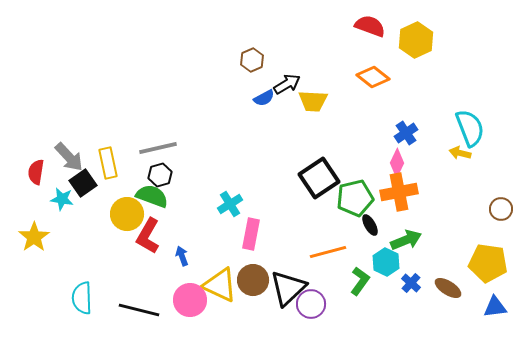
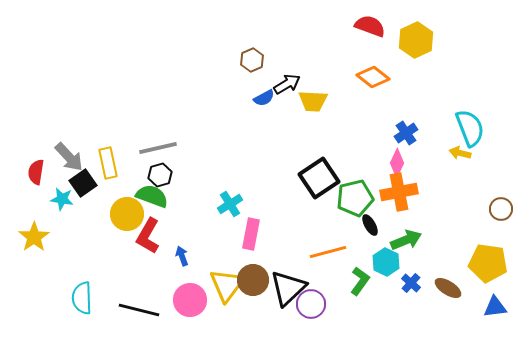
yellow triangle at (220, 285): moved 7 px right; rotated 42 degrees clockwise
